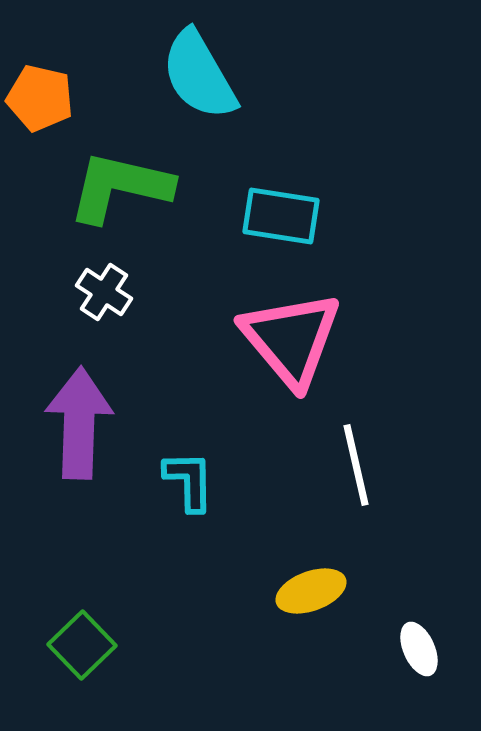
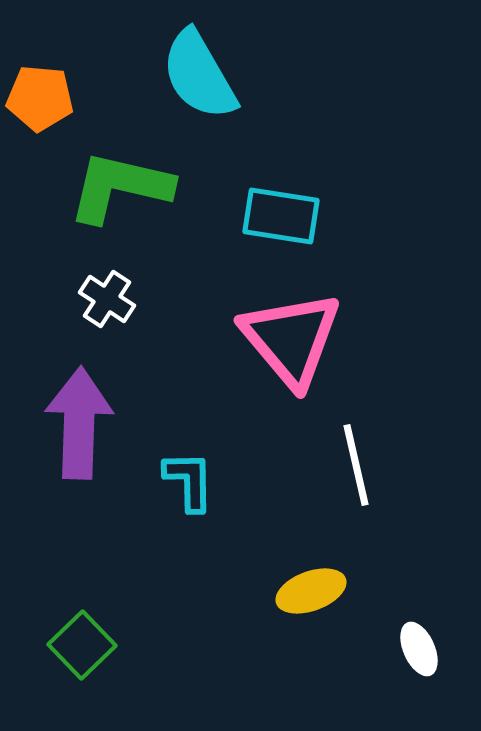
orange pentagon: rotated 8 degrees counterclockwise
white cross: moved 3 px right, 7 px down
